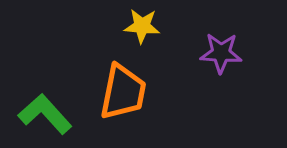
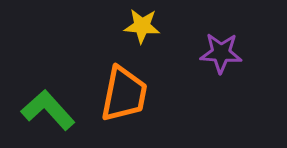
orange trapezoid: moved 1 px right, 2 px down
green L-shape: moved 3 px right, 4 px up
